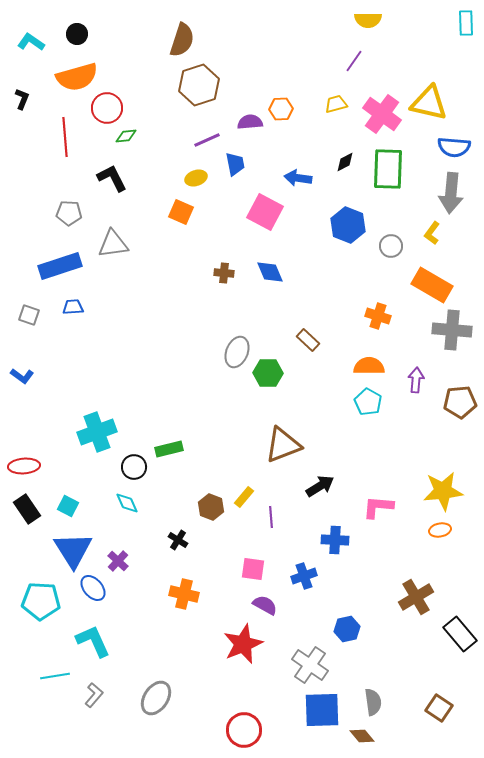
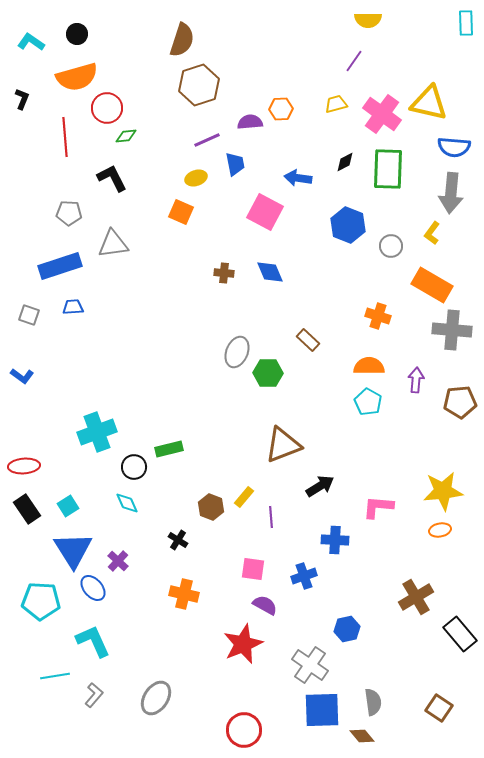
cyan square at (68, 506): rotated 30 degrees clockwise
